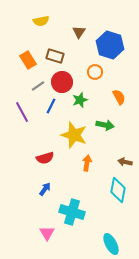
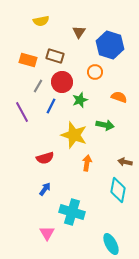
orange rectangle: rotated 42 degrees counterclockwise
gray line: rotated 24 degrees counterclockwise
orange semicircle: rotated 42 degrees counterclockwise
